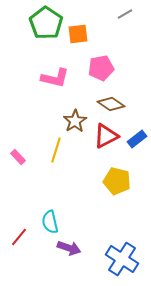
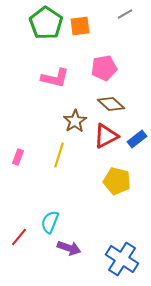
orange square: moved 2 px right, 8 px up
pink pentagon: moved 3 px right
brown diamond: rotated 8 degrees clockwise
yellow line: moved 3 px right, 5 px down
pink rectangle: rotated 63 degrees clockwise
cyan semicircle: rotated 35 degrees clockwise
